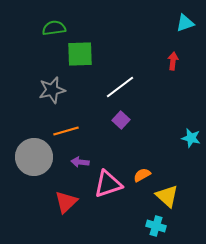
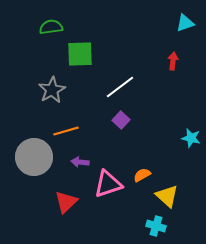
green semicircle: moved 3 px left, 1 px up
gray star: rotated 16 degrees counterclockwise
